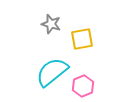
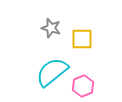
gray star: moved 4 px down
yellow square: rotated 10 degrees clockwise
